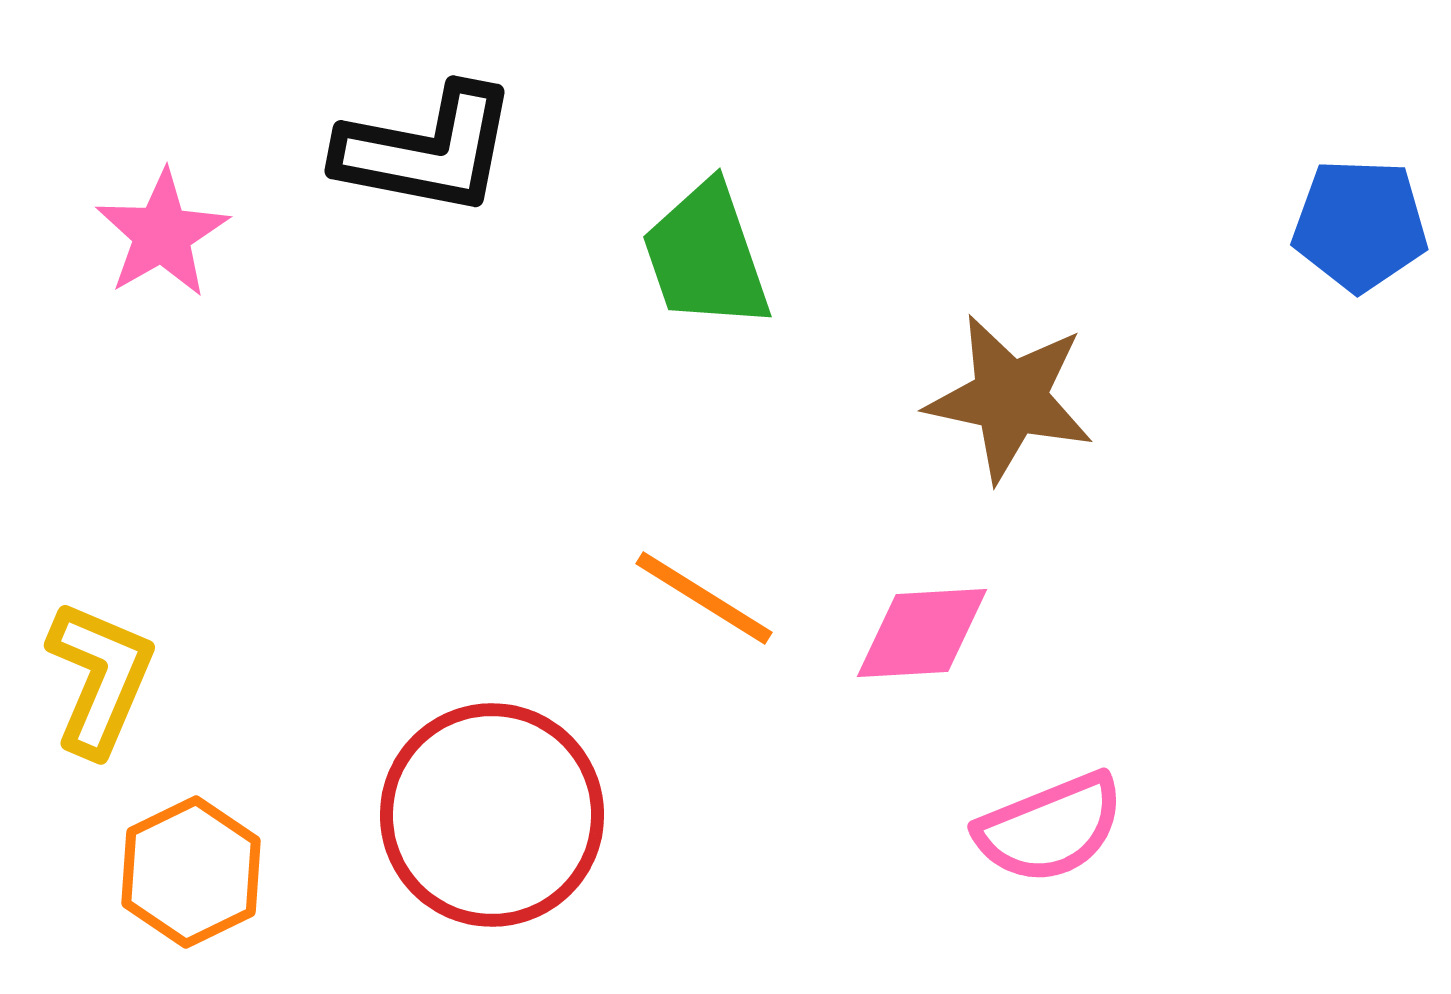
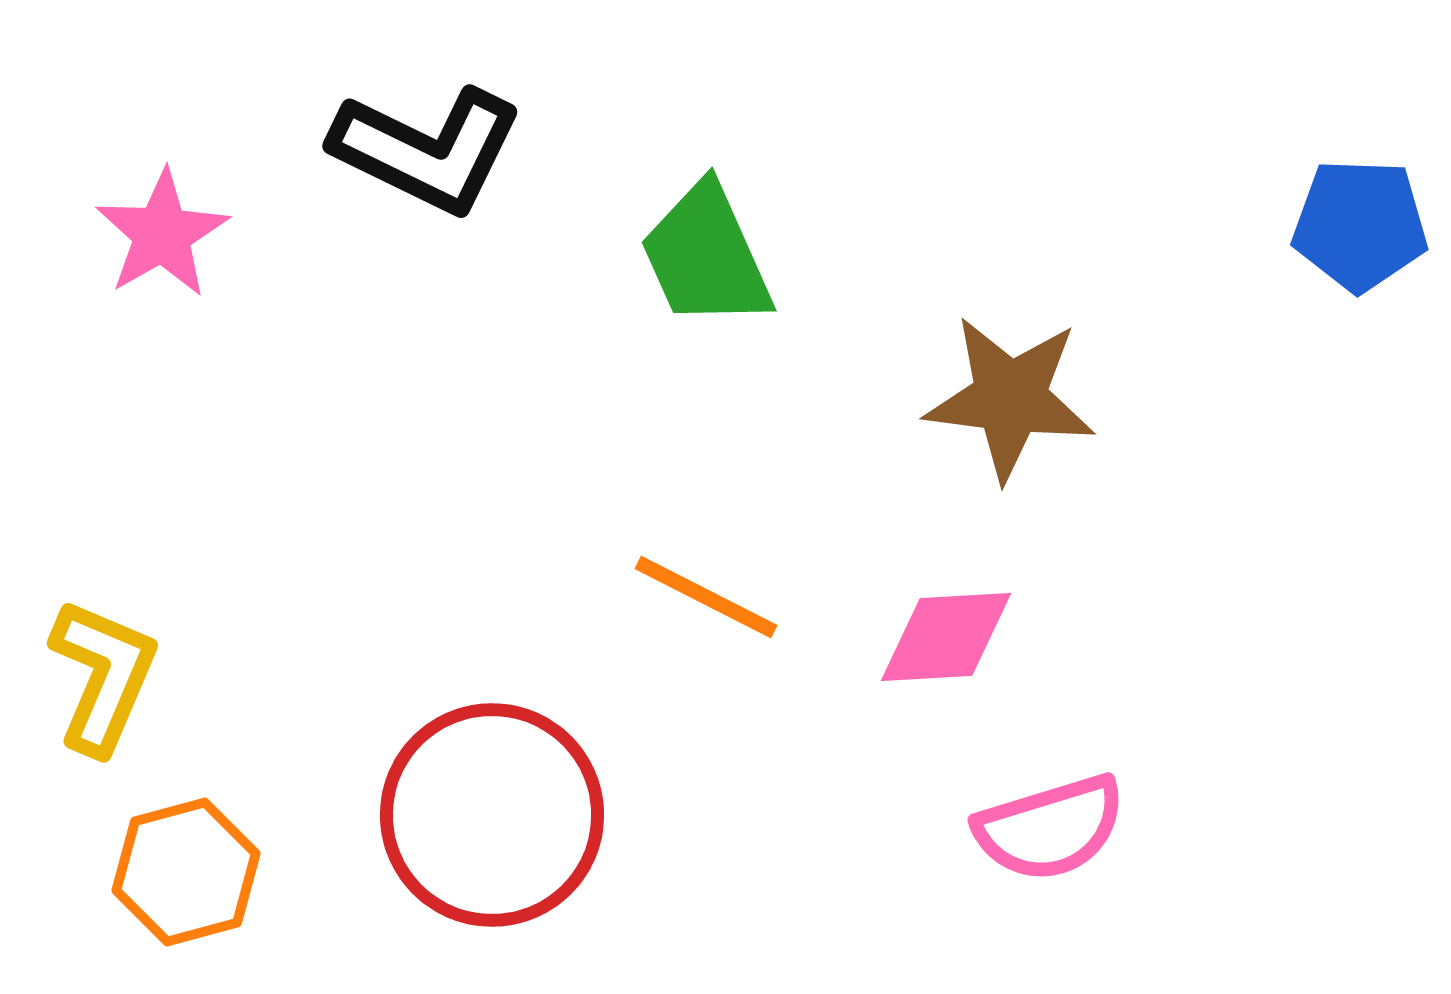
black L-shape: rotated 15 degrees clockwise
green trapezoid: rotated 5 degrees counterclockwise
brown star: rotated 5 degrees counterclockwise
orange line: moved 2 px right, 1 px up; rotated 5 degrees counterclockwise
pink diamond: moved 24 px right, 4 px down
yellow L-shape: moved 3 px right, 2 px up
pink semicircle: rotated 5 degrees clockwise
orange hexagon: moved 5 px left; rotated 11 degrees clockwise
